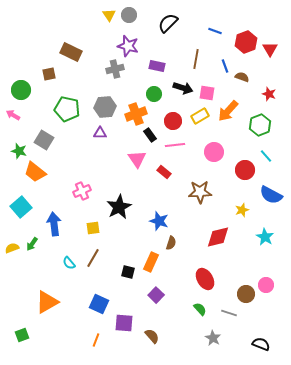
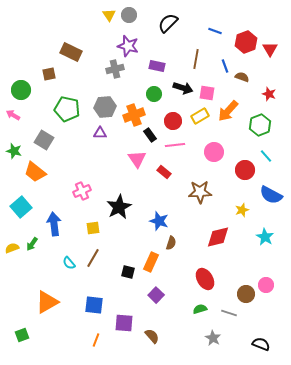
orange cross at (136, 114): moved 2 px left, 1 px down
green star at (19, 151): moved 5 px left
blue square at (99, 304): moved 5 px left, 1 px down; rotated 18 degrees counterclockwise
green semicircle at (200, 309): rotated 64 degrees counterclockwise
